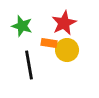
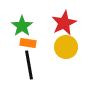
green star: rotated 20 degrees clockwise
orange rectangle: moved 21 px left
yellow circle: moved 1 px left, 3 px up
